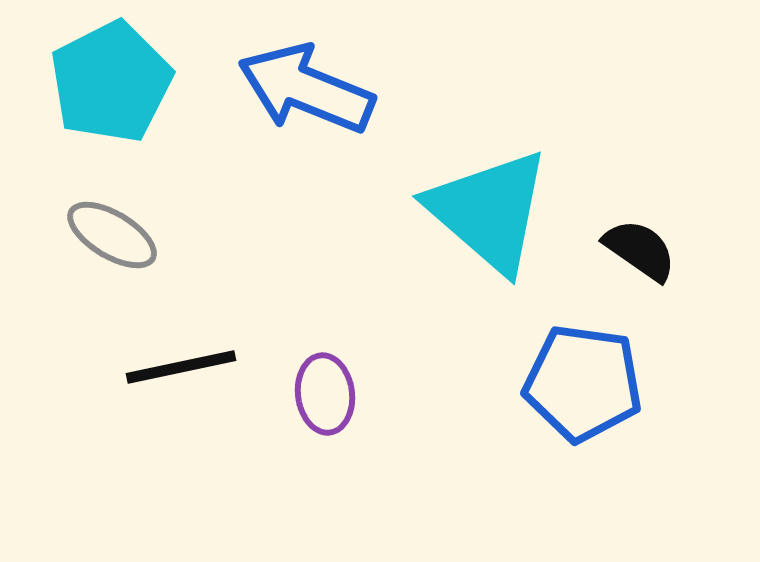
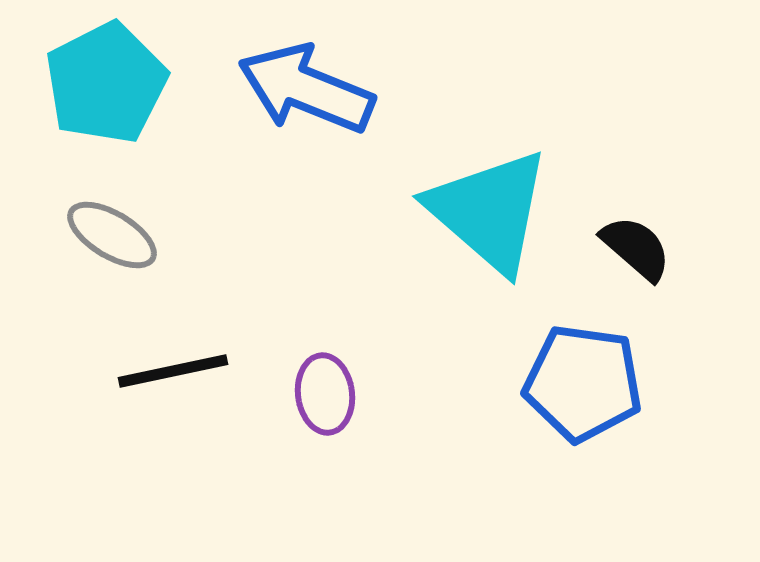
cyan pentagon: moved 5 px left, 1 px down
black semicircle: moved 4 px left, 2 px up; rotated 6 degrees clockwise
black line: moved 8 px left, 4 px down
